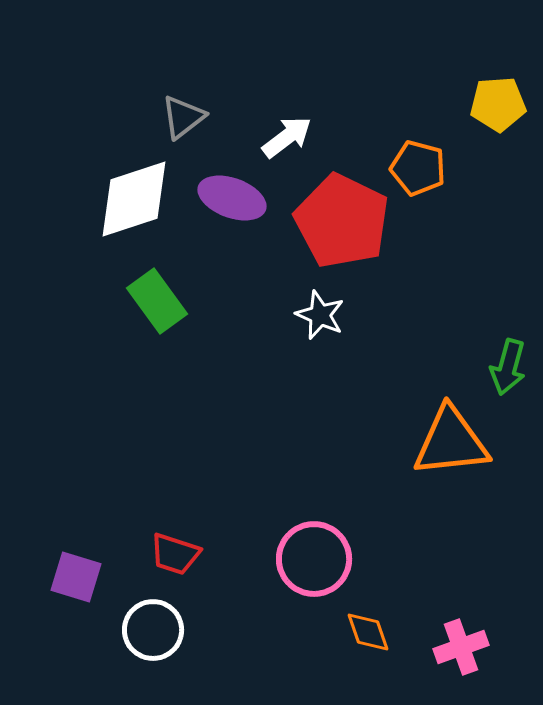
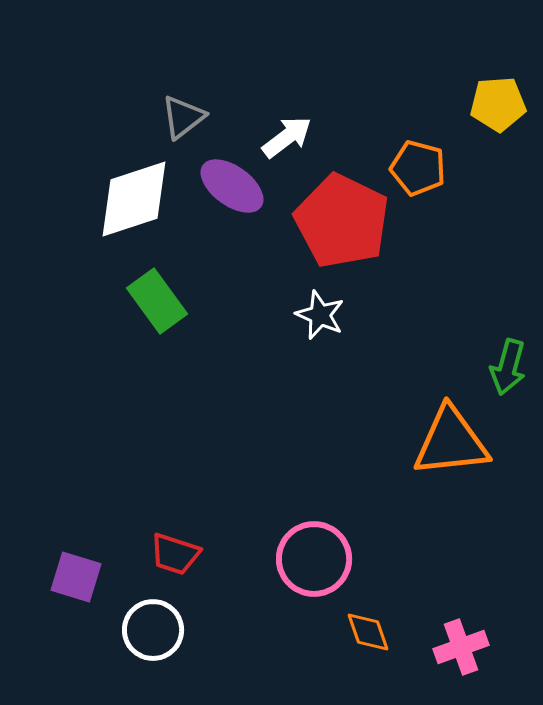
purple ellipse: moved 12 px up; rotated 16 degrees clockwise
